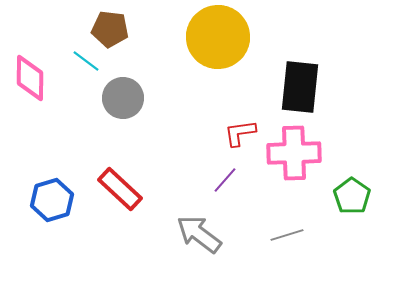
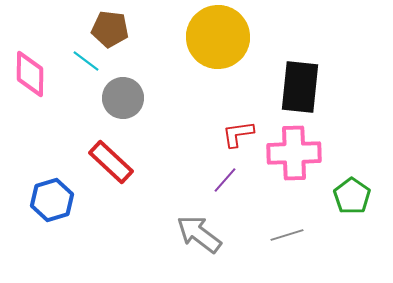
pink diamond: moved 4 px up
red L-shape: moved 2 px left, 1 px down
red rectangle: moved 9 px left, 27 px up
